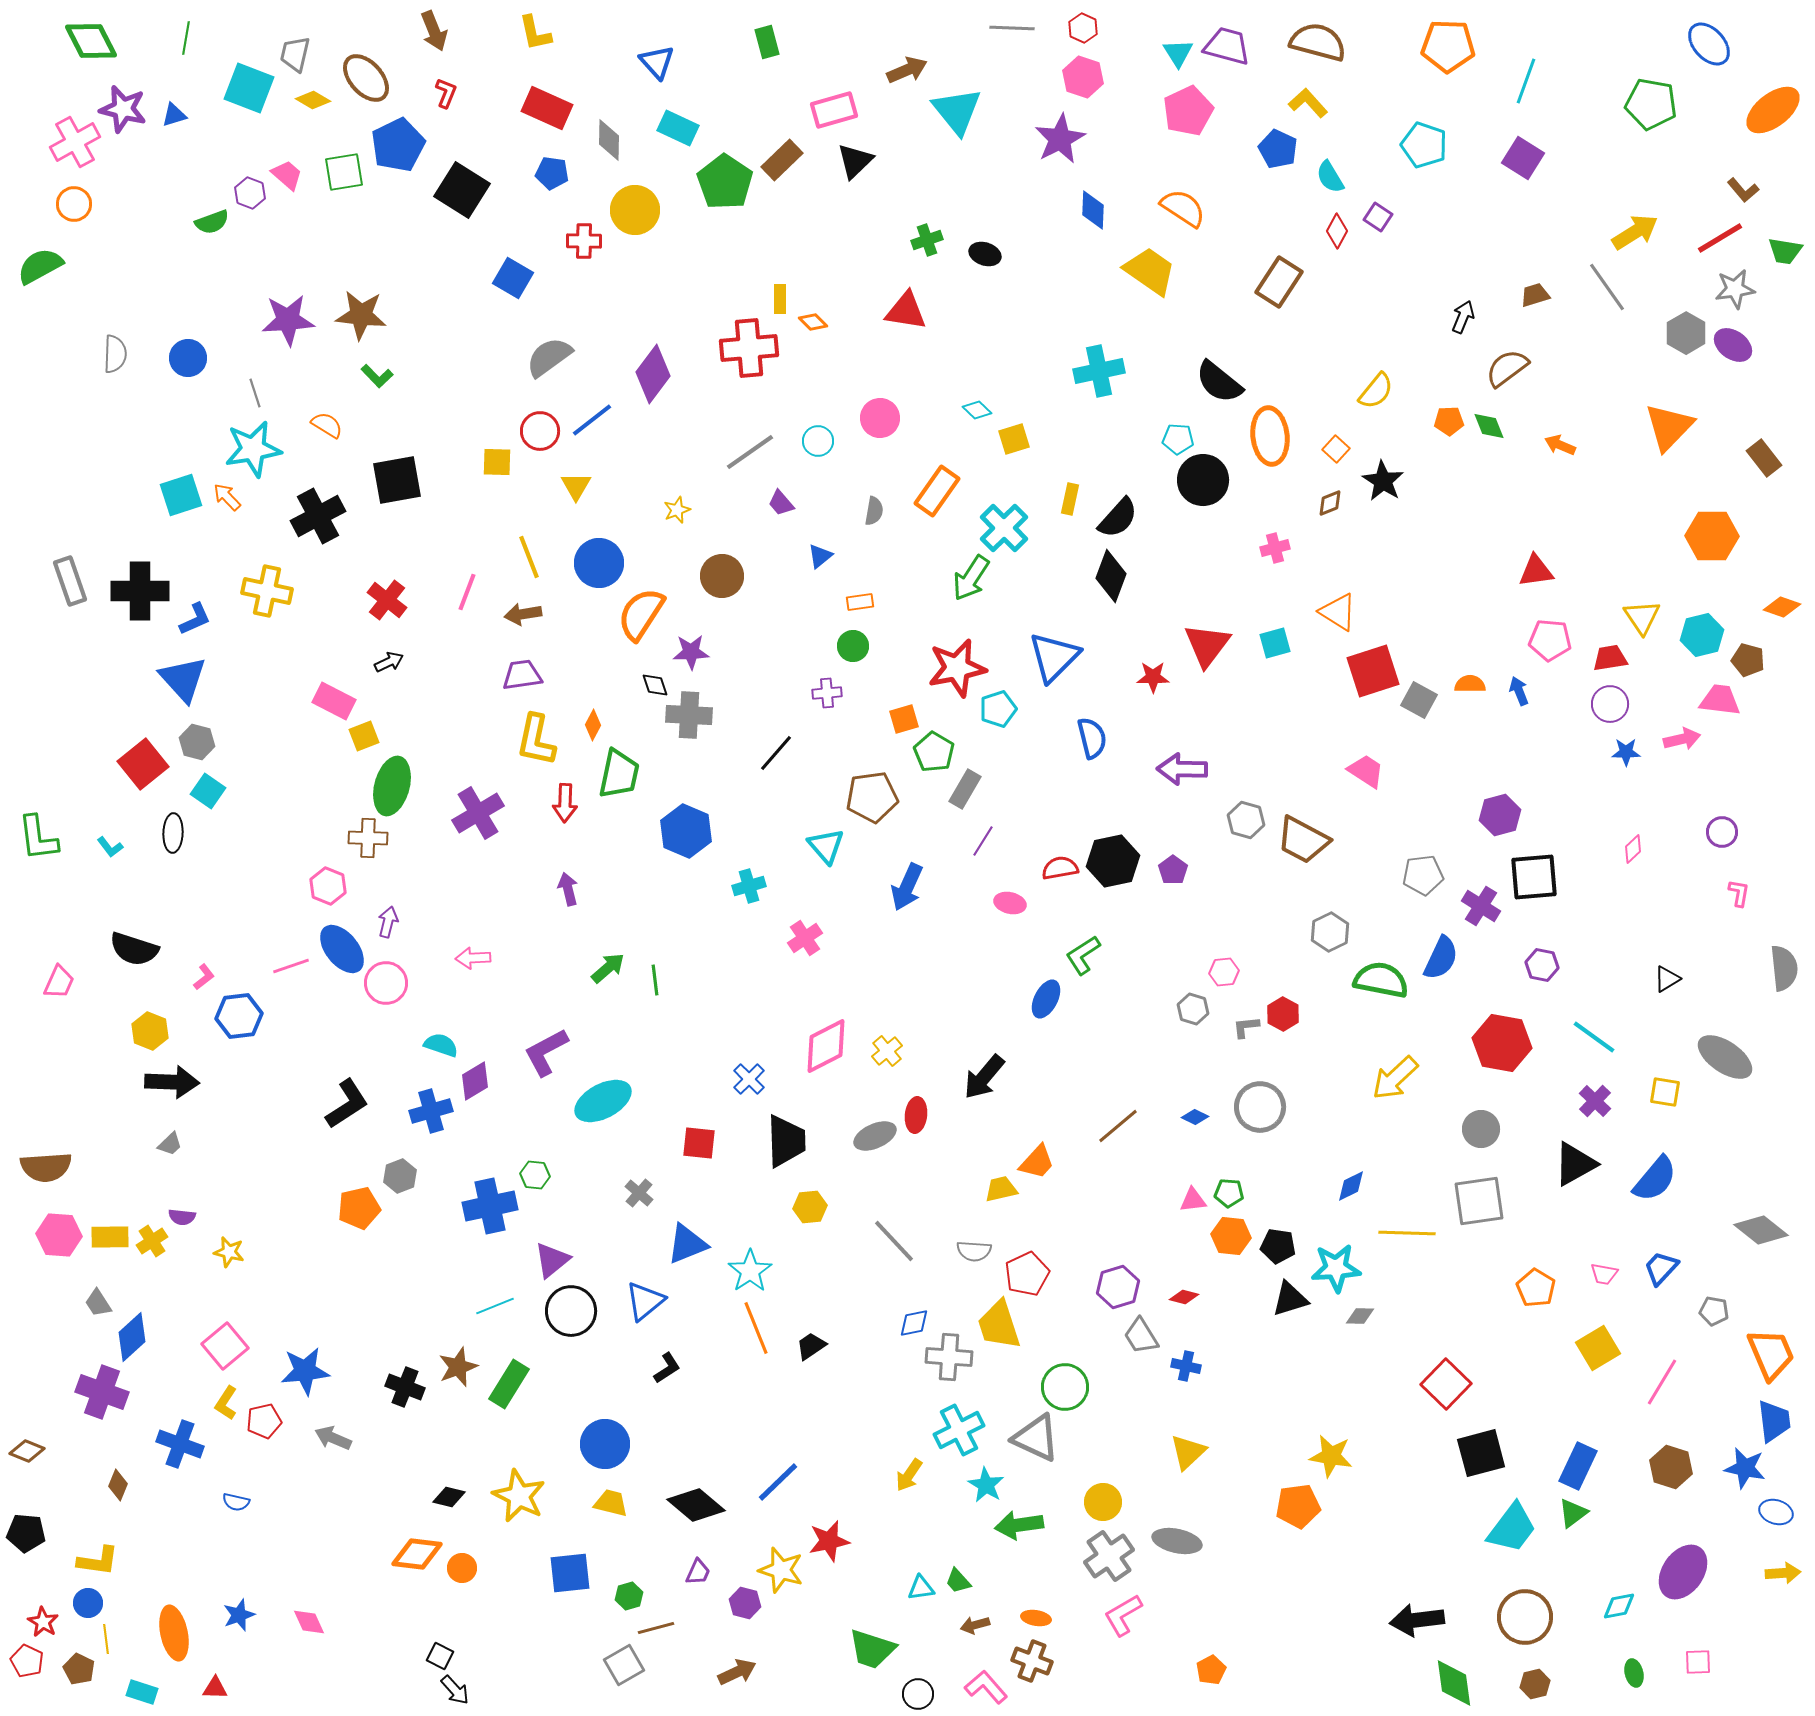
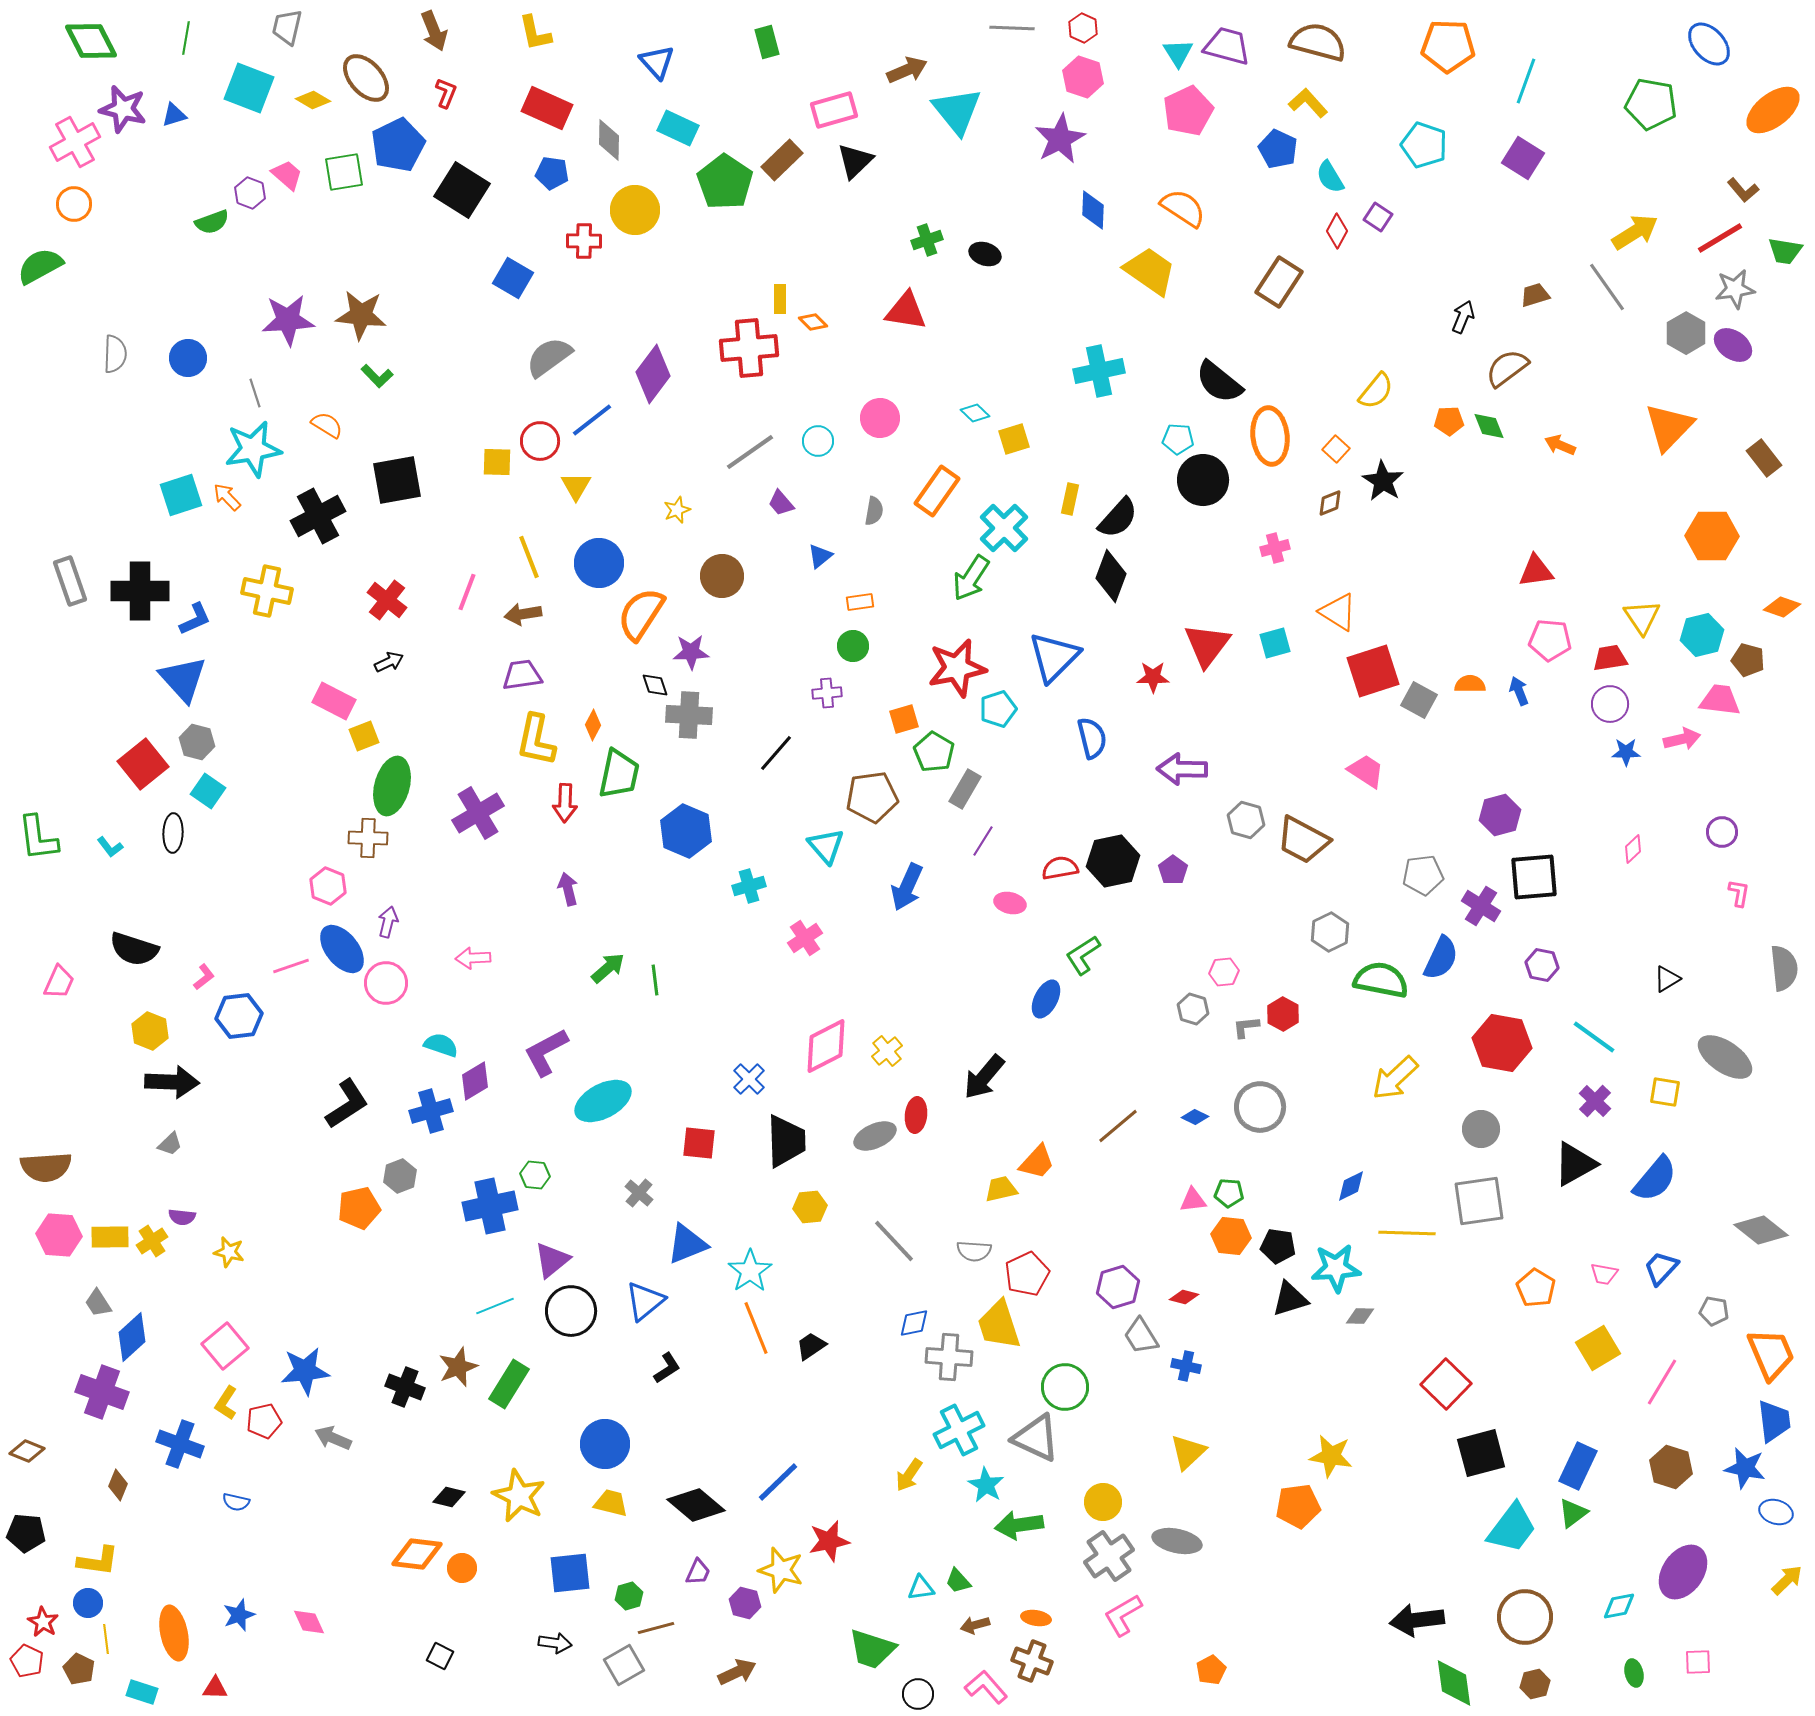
gray trapezoid at (295, 54): moved 8 px left, 27 px up
cyan diamond at (977, 410): moved 2 px left, 3 px down
red circle at (540, 431): moved 10 px down
yellow arrow at (1783, 1573): moved 4 px right, 7 px down; rotated 40 degrees counterclockwise
black arrow at (455, 1690): moved 100 px right, 47 px up; rotated 40 degrees counterclockwise
